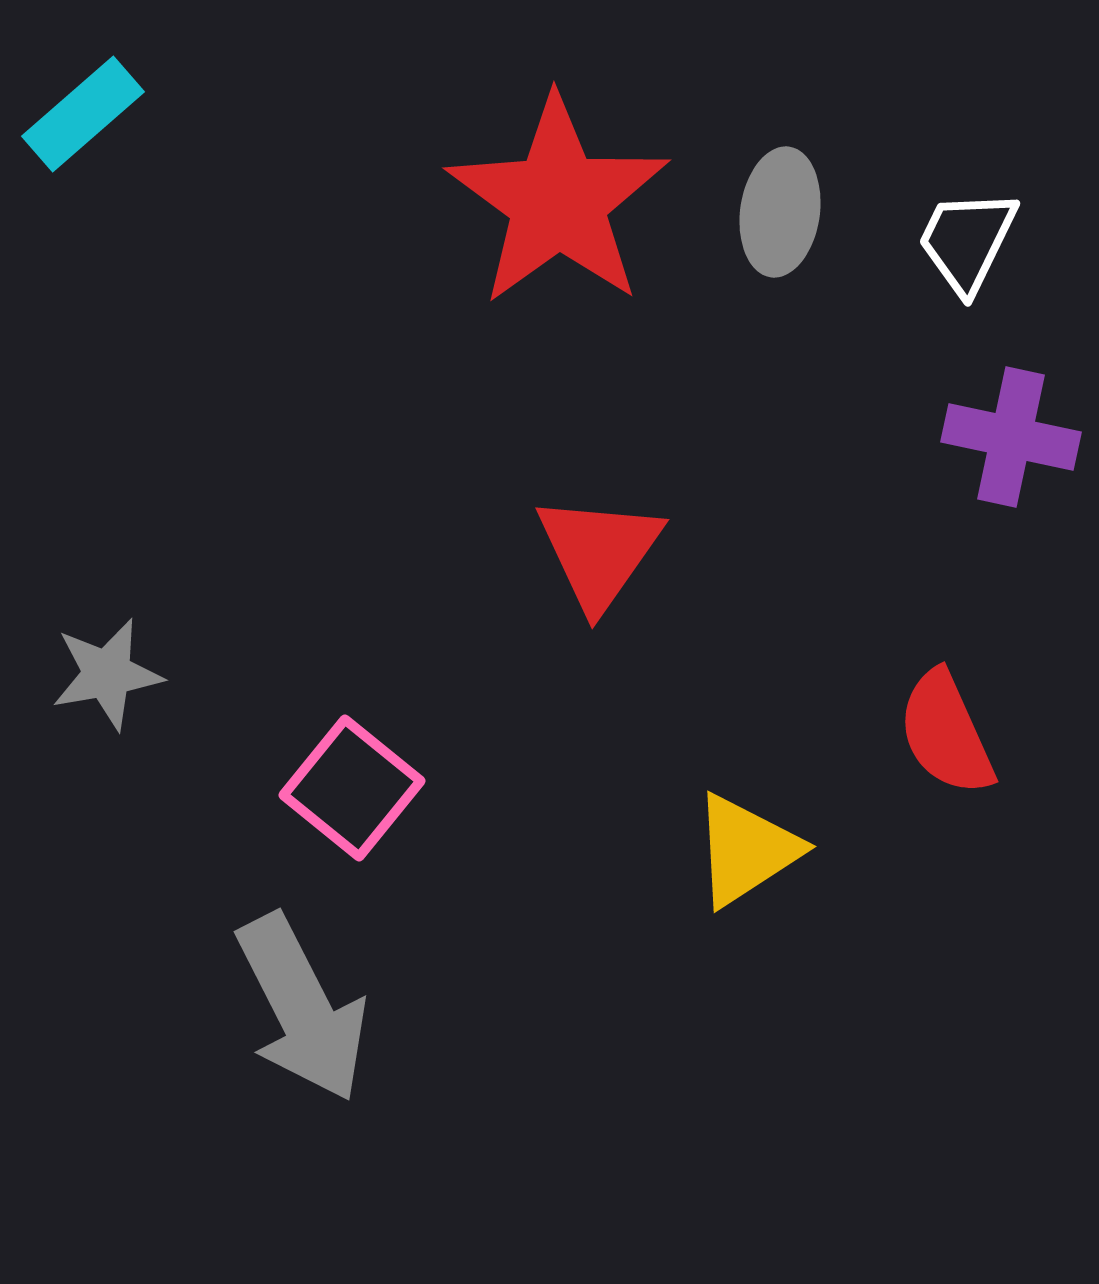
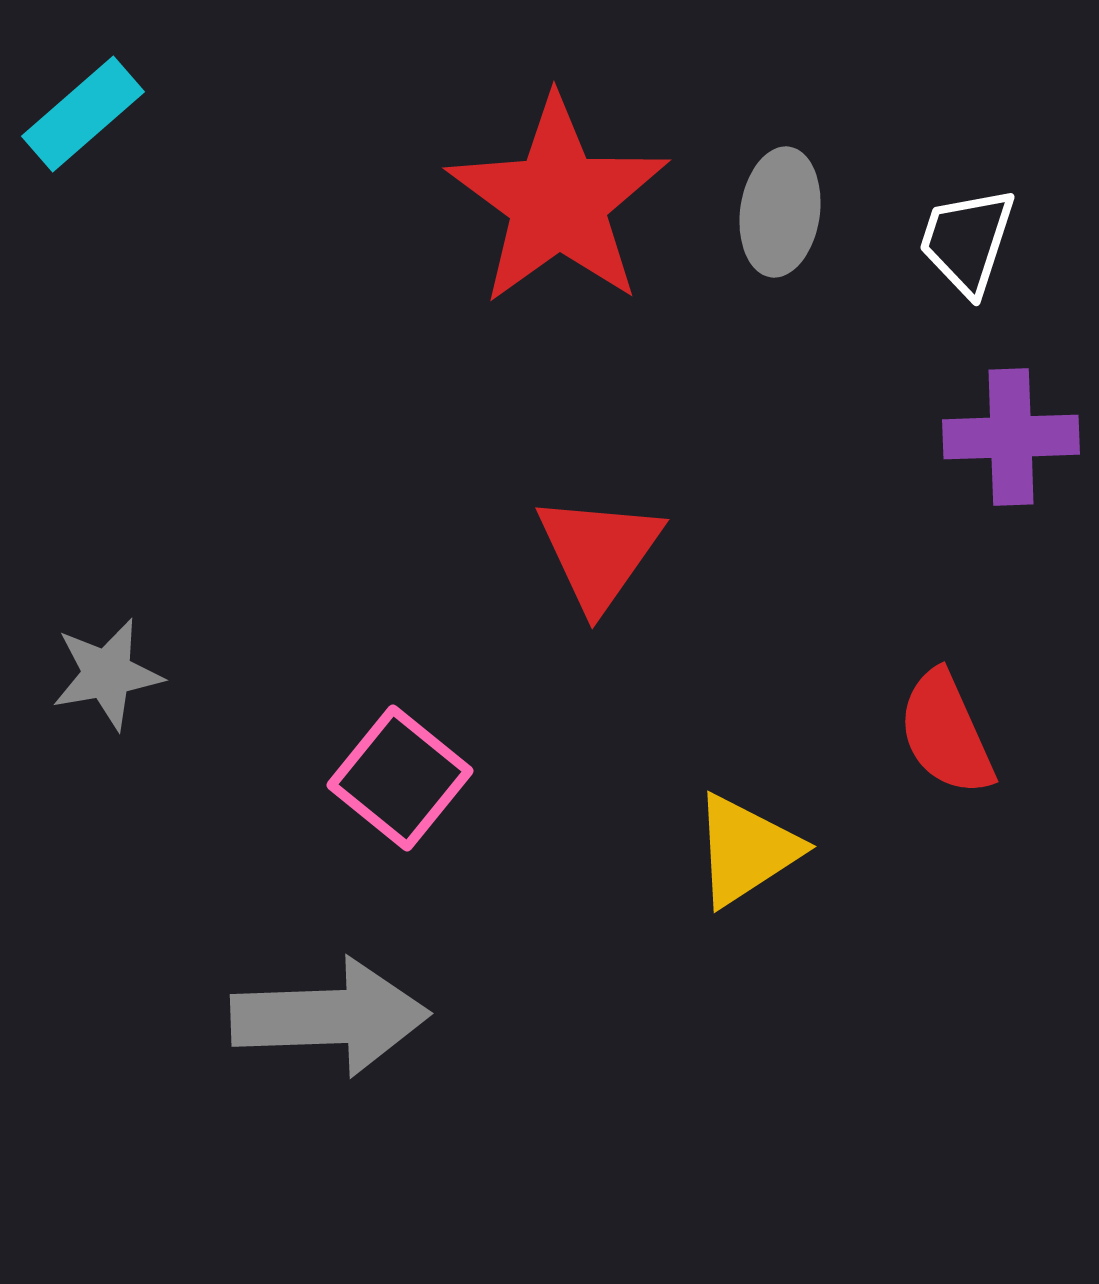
white trapezoid: rotated 8 degrees counterclockwise
purple cross: rotated 14 degrees counterclockwise
pink square: moved 48 px right, 10 px up
gray arrow: moved 28 px right, 9 px down; rotated 65 degrees counterclockwise
